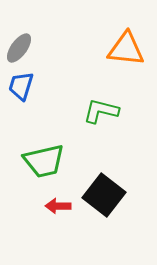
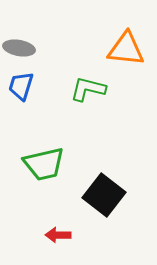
gray ellipse: rotated 64 degrees clockwise
green L-shape: moved 13 px left, 22 px up
green trapezoid: moved 3 px down
red arrow: moved 29 px down
